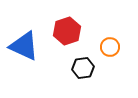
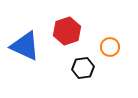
blue triangle: moved 1 px right
